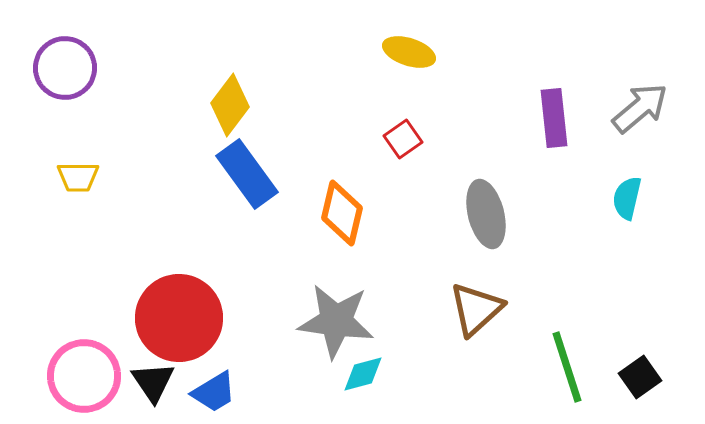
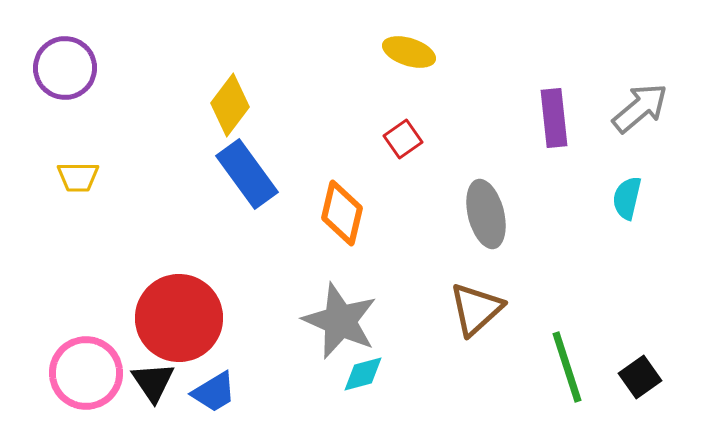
gray star: moved 4 px right; rotated 16 degrees clockwise
pink circle: moved 2 px right, 3 px up
